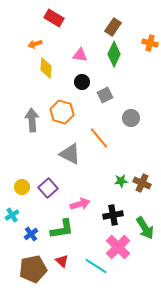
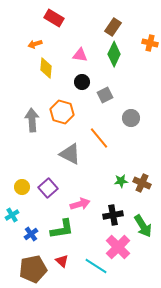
green arrow: moved 2 px left, 2 px up
